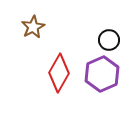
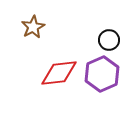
red diamond: rotated 54 degrees clockwise
